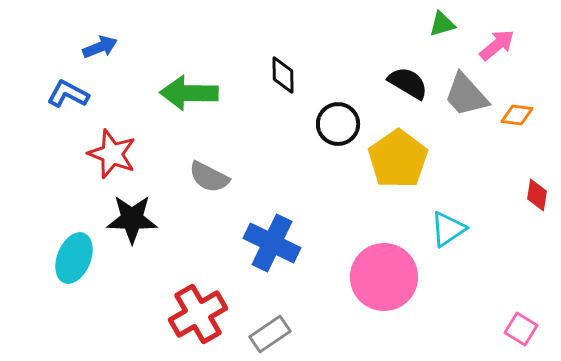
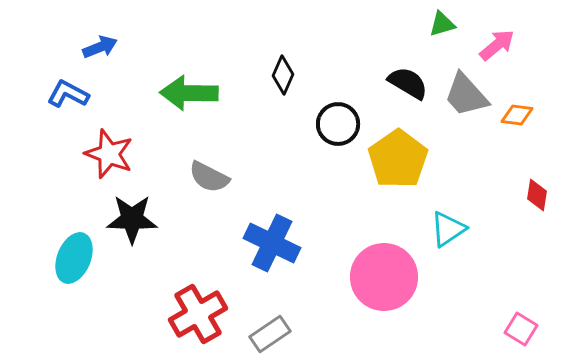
black diamond: rotated 24 degrees clockwise
red star: moved 3 px left
